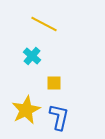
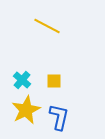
yellow line: moved 3 px right, 2 px down
cyan cross: moved 10 px left, 24 px down
yellow square: moved 2 px up
